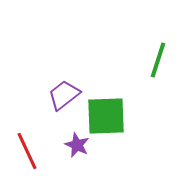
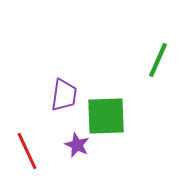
green line: rotated 6 degrees clockwise
purple trapezoid: rotated 136 degrees clockwise
